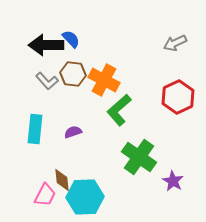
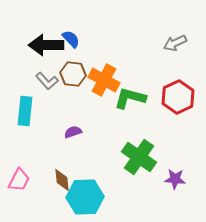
green L-shape: moved 11 px right, 12 px up; rotated 56 degrees clockwise
cyan rectangle: moved 10 px left, 18 px up
purple star: moved 2 px right, 2 px up; rotated 25 degrees counterclockwise
pink trapezoid: moved 26 px left, 15 px up
